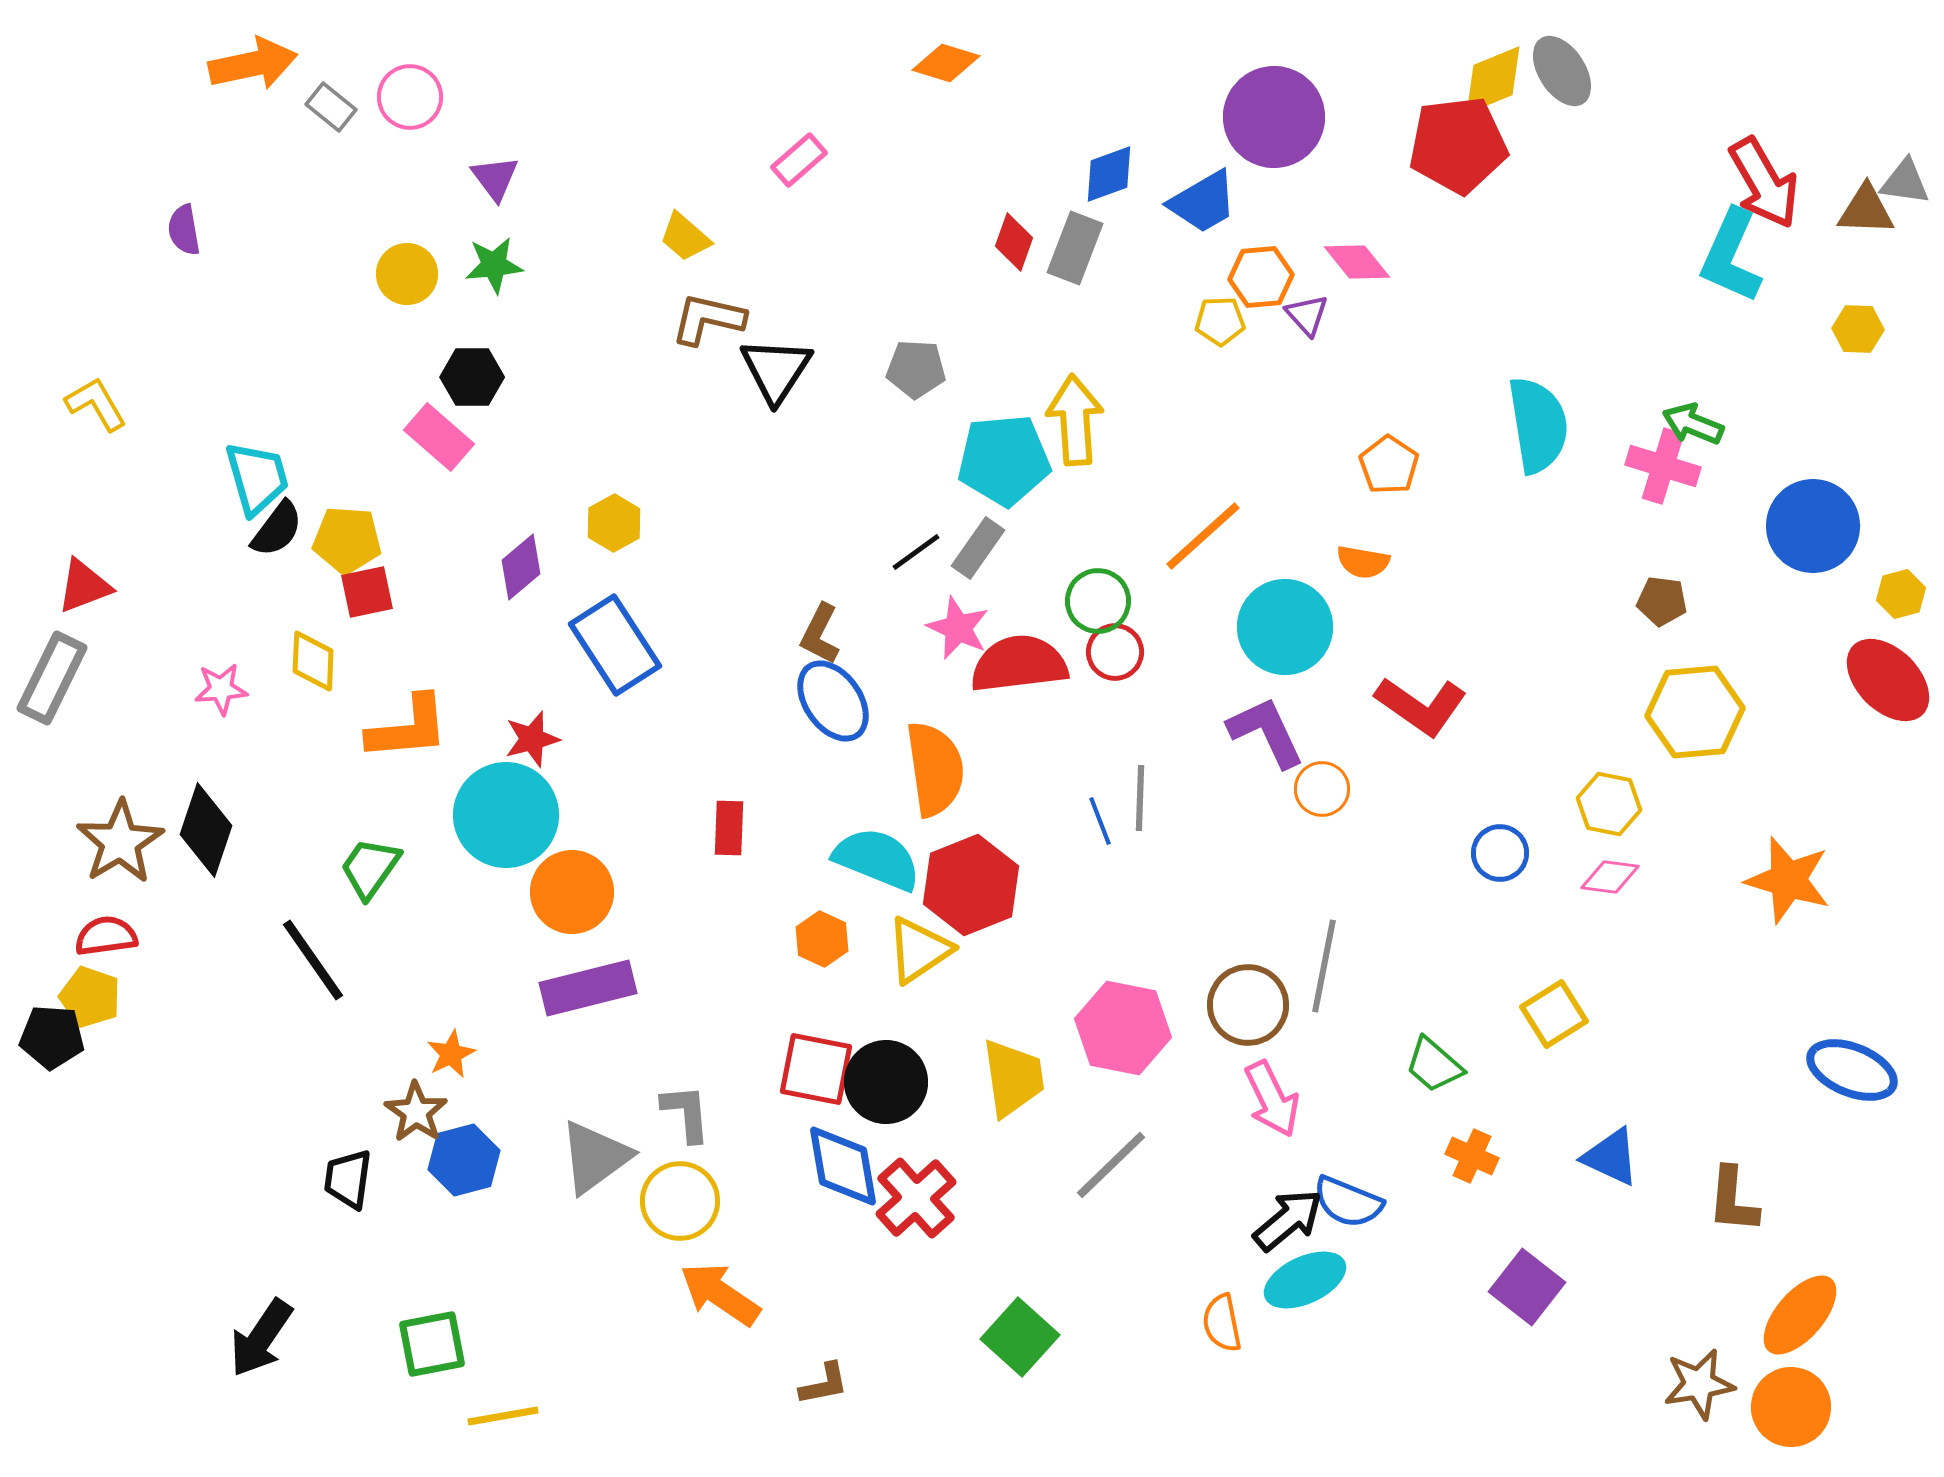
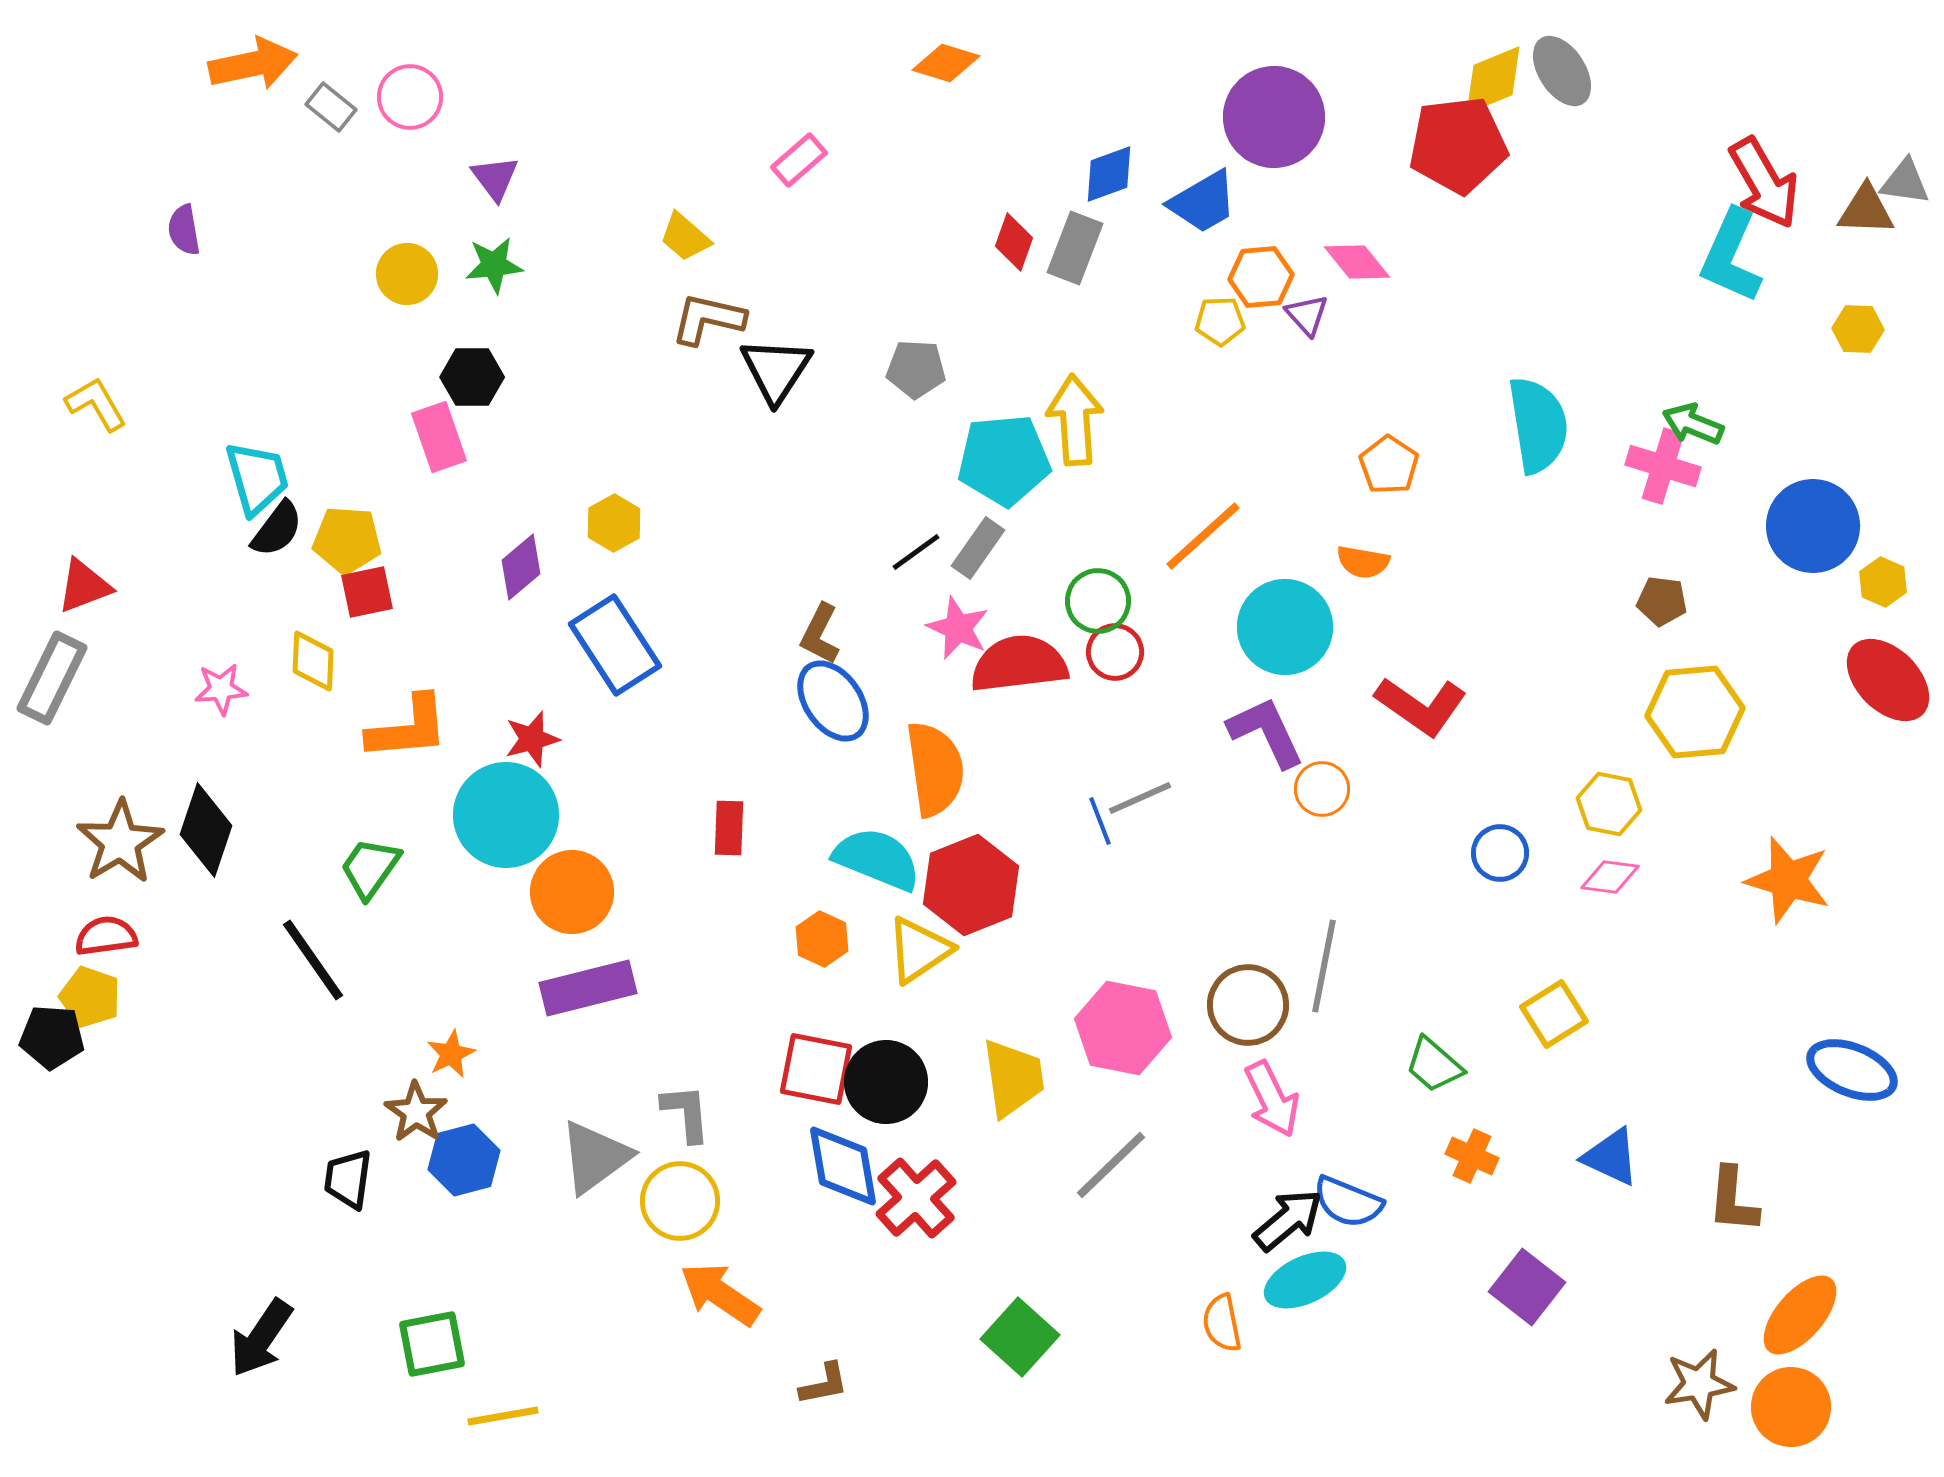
pink rectangle at (439, 437): rotated 30 degrees clockwise
yellow hexagon at (1901, 594): moved 18 px left, 12 px up; rotated 21 degrees counterclockwise
gray line at (1140, 798): rotated 64 degrees clockwise
